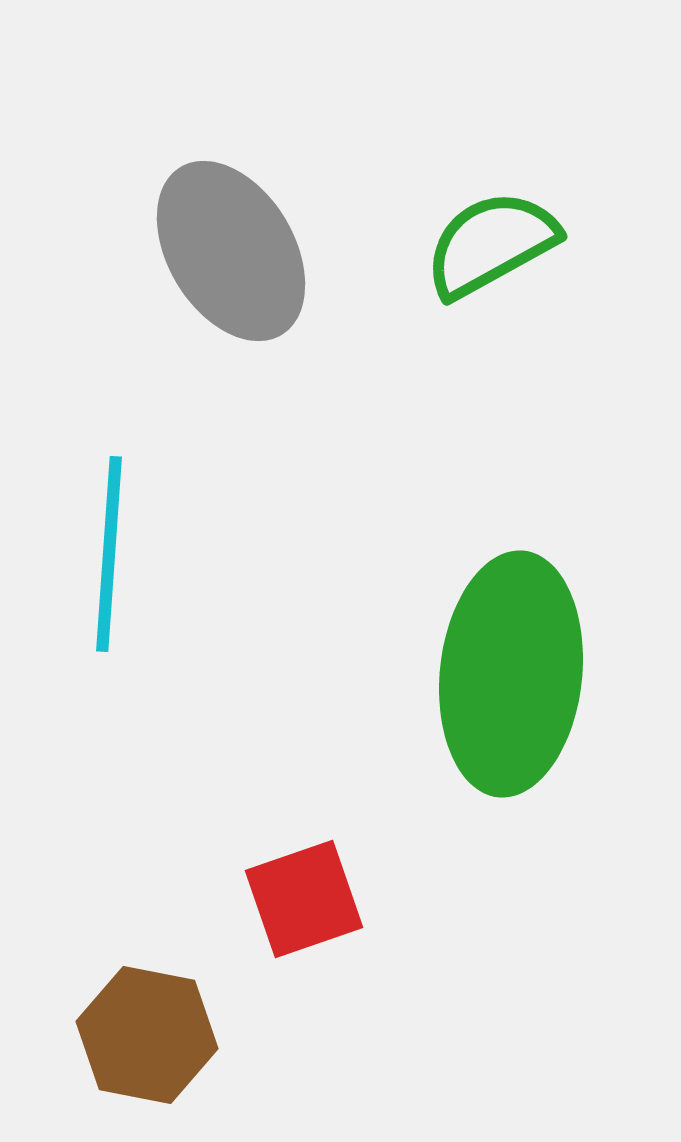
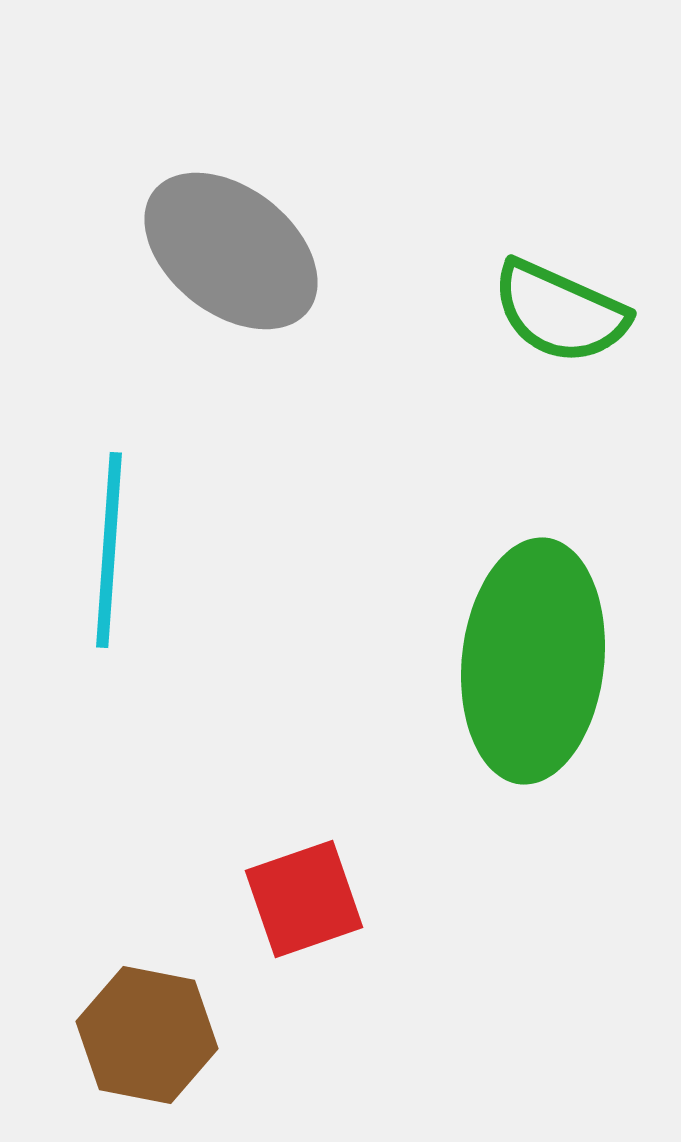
green semicircle: moved 69 px right, 68 px down; rotated 127 degrees counterclockwise
gray ellipse: rotated 21 degrees counterclockwise
cyan line: moved 4 px up
green ellipse: moved 22 px right, 13 px up
